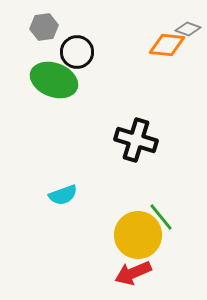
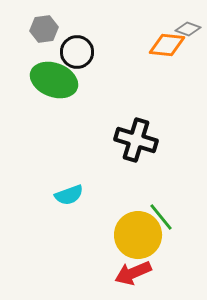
gray hexagon: moved 2 px down
cyan semicircle: moved 6 px right
